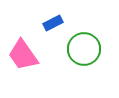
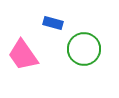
blue rectangle: rotated 42 degrees clockwise
